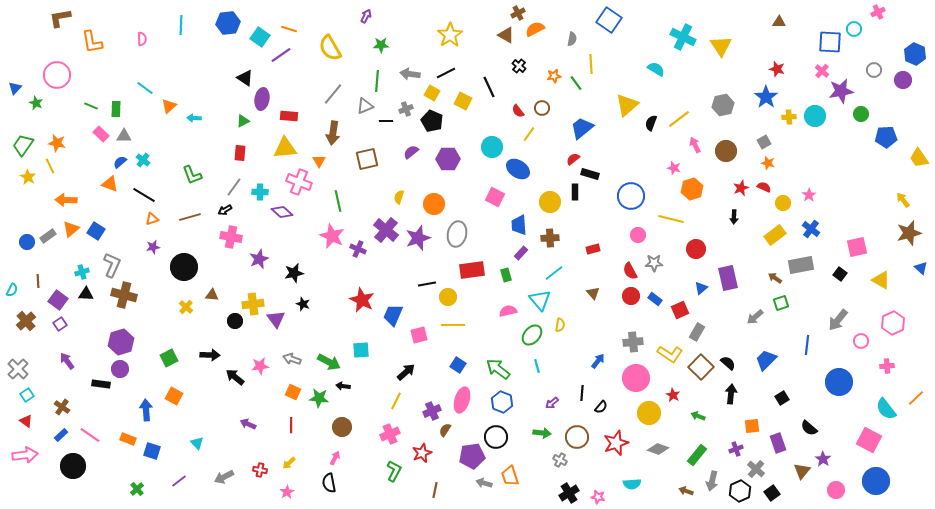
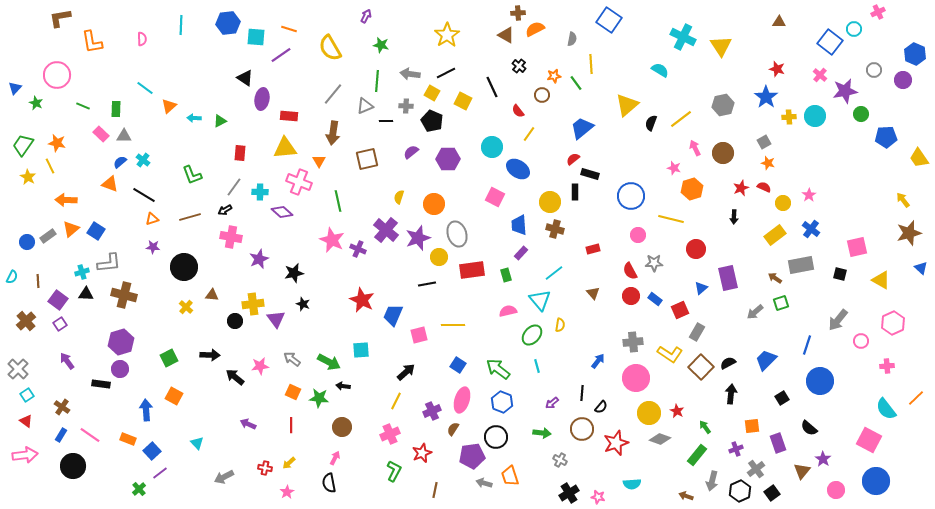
brown cross at (518, 13): rotated 24 degrees clockwise
yellow star at (450, 35): moved 3 px left
cyan square at (260, 37): moved 4 px left; rotated 30 degrees counterclockwise
blue square at (830, 42): rotated 35 degrees clockwise
green star at (381, 45): rotated 14 degrees clockwise
cyan semicircle at (656, 69): moved 4 px right, 1 px down
pink cross at (822, 71): moved 2 px left, 4 px down
black line at (489, 87): moved 3 px right
purple star at (841, 91): moved 4 px right
green line at (91, 106): moved 8 px left
brown circle at (542, 108): moved 13 px up
gray cross at (406, 109): moved 3 px up; rotated 24 degrees clockwise
yellow line at (679, 119): moved 2 px right
green triangle at (243, 121): moved 23 px left
pink arrow at (695, 145): moved 3 px down
brown circle at (726, 151): moved 3 px left, 2 px down
gray ellipse at (457, 234): rotated 30 degrees counterclockwise
pink star at (332, 236): moved 4 px down
brown cross at (550, 238): moved 5 px right, 9 px up; rotated 18 degrees clockwise
purple star at (153, 247): rotated 16 degrees clockwise
gray L-shape at (112, 265): moved 3 px left, 2 px up; rotated 60 degrees clockwise
black square at (840, 274): rotated 24 degrees counterclockwise
cyan semicircle at (12, 290): moved 13 px up
yellow circle at (448, 297): moved 9 px left, 40 px up
gray arrow at (755, 317): moved 5 px up
blue line at (807, 345): rotated 12 degrees clockwise
gray arrow at (292, 359): rotated 18 degrees clockwise
black semicircle at (728, 363): rotated 70 degrees counterclockwise
blue circle at (839, 382): moved 19 px left, 1 px up
red star at (673, 395): moved 4 px right, 16 px down
green arrow at (698, 416): moved 7 px right, 11 px down; rotated 32 degrees clockwise
brown semicircle at (445, 430): moved 8 px right, 1 px up
blue rectangle at (61, 435): rotated 16 degrees counterclockwise
brown circle at (577, 437): moved 5 px right, 8 px up
gray diamond at (658, 449): moved 2 px right, 10 px up
blue square at (152, 451): rotated 30 degrees clockwise
gray cross at (756, 469): rotated 12 degrees clockwise
red cross at (260, 470): moved 5 px right, 2 px up
purple line at (179, 481): moved 19 px left, 8 px up
green cross at (137, 489): moved 2 px right
brown arrow at (686, 491): moved 5 px down
